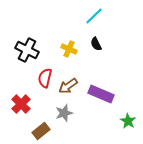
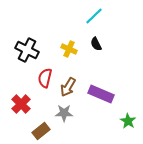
brown arrow: moved 1 px down; rotated 24 degrees counterclockwise
gray star: rotated 18 degrees clockwise
